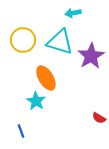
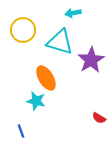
yellow circle: moved 10 px up
purple star: moved 4 px down
cyan star: rotated 18 degrees counterclockwise
